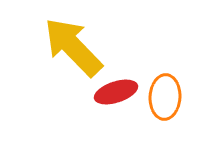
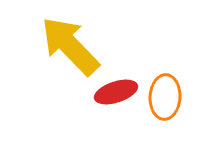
yellow arrow: moved 3 px left, 1 px up
